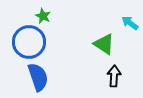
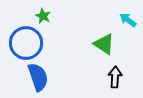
cyan arrow: moved 2 px left, 3 px up
blue circle: moved 3 px left, 1 px down
black arrow: moved 1 px right, 1 px down
